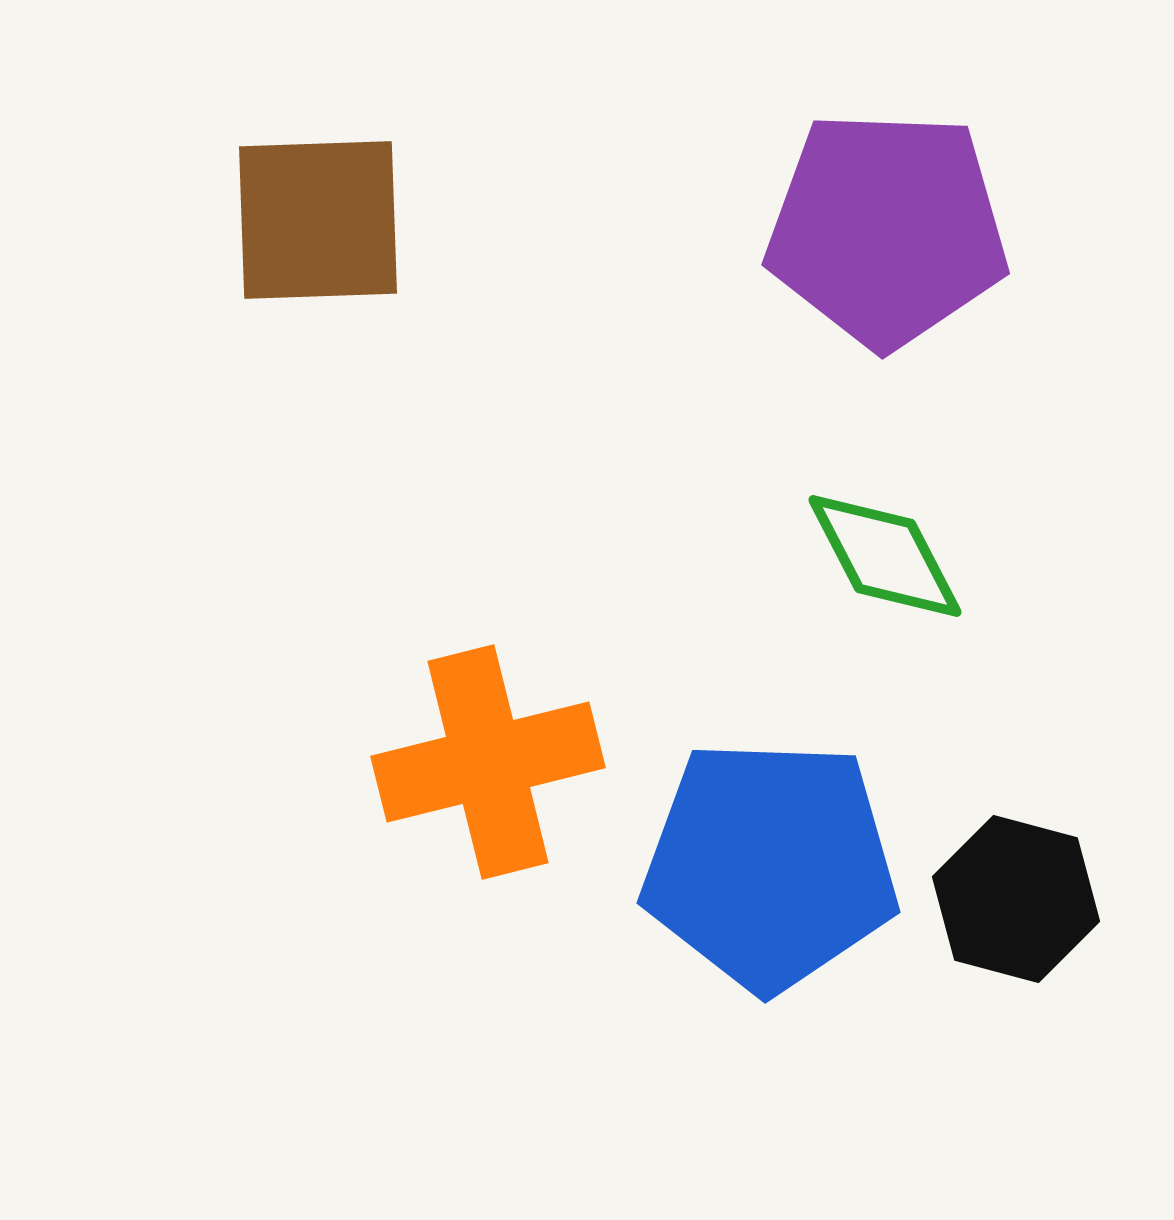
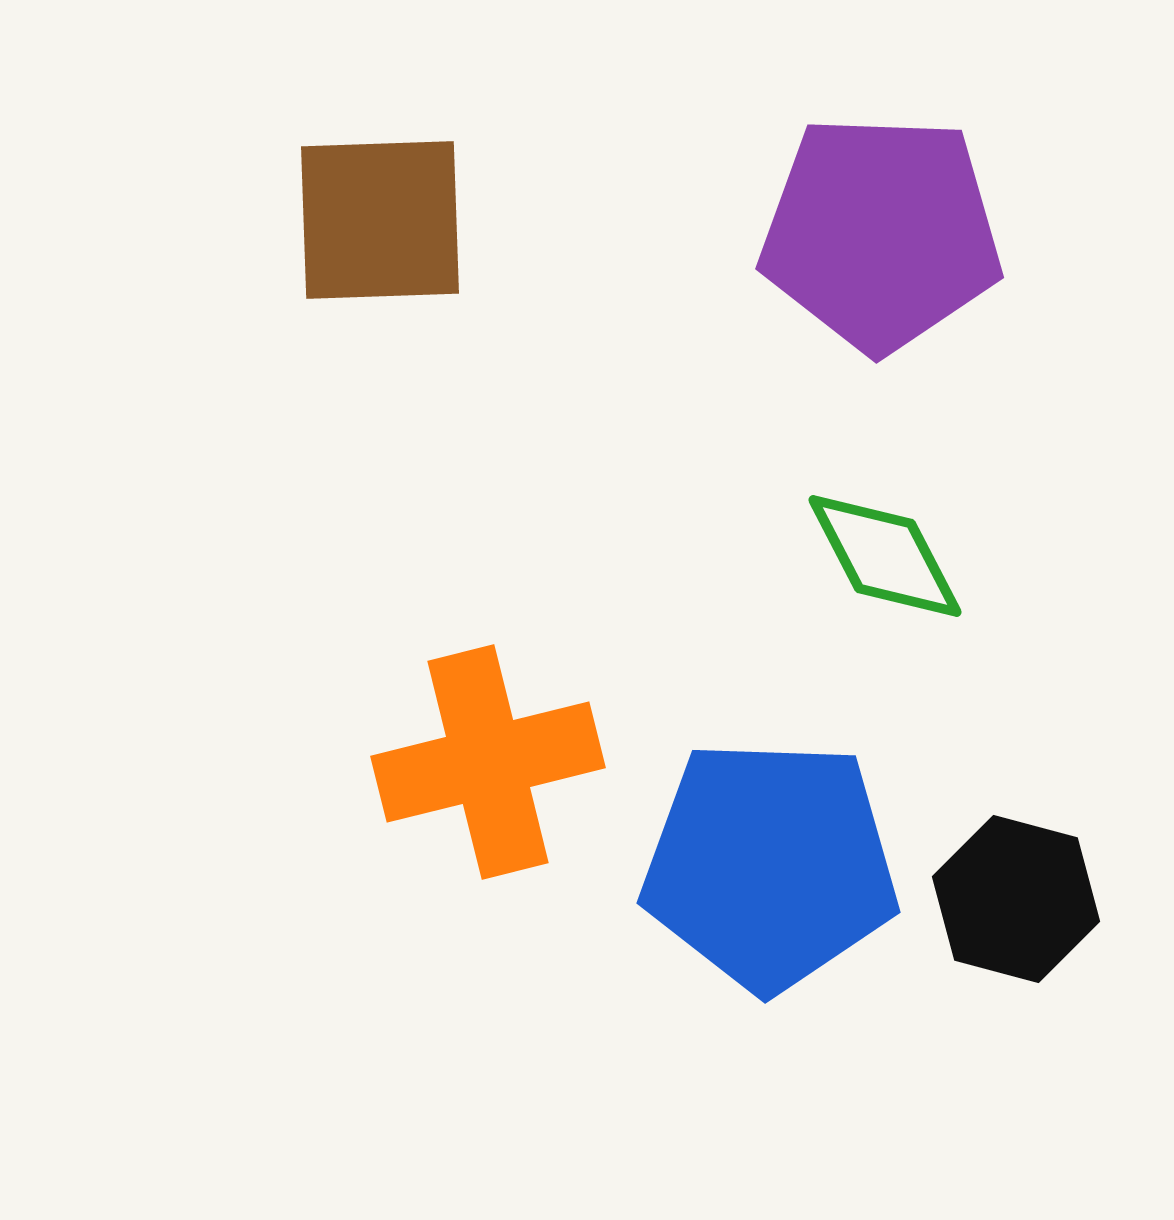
brown square: moved 62 px right
purple pentagon: moved 6 px left, 4 px down
